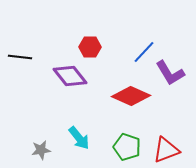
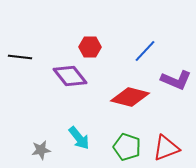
blue line: moved 1 px right, 1 px up
purple L-shape: moved 6 px right, 7 px down; rotated 36 degrees counterclockwise
red diamond: moved 1 px left, 1 px down; rotated 9 degrees counterclockwise
red triangle: moved 2 px up
